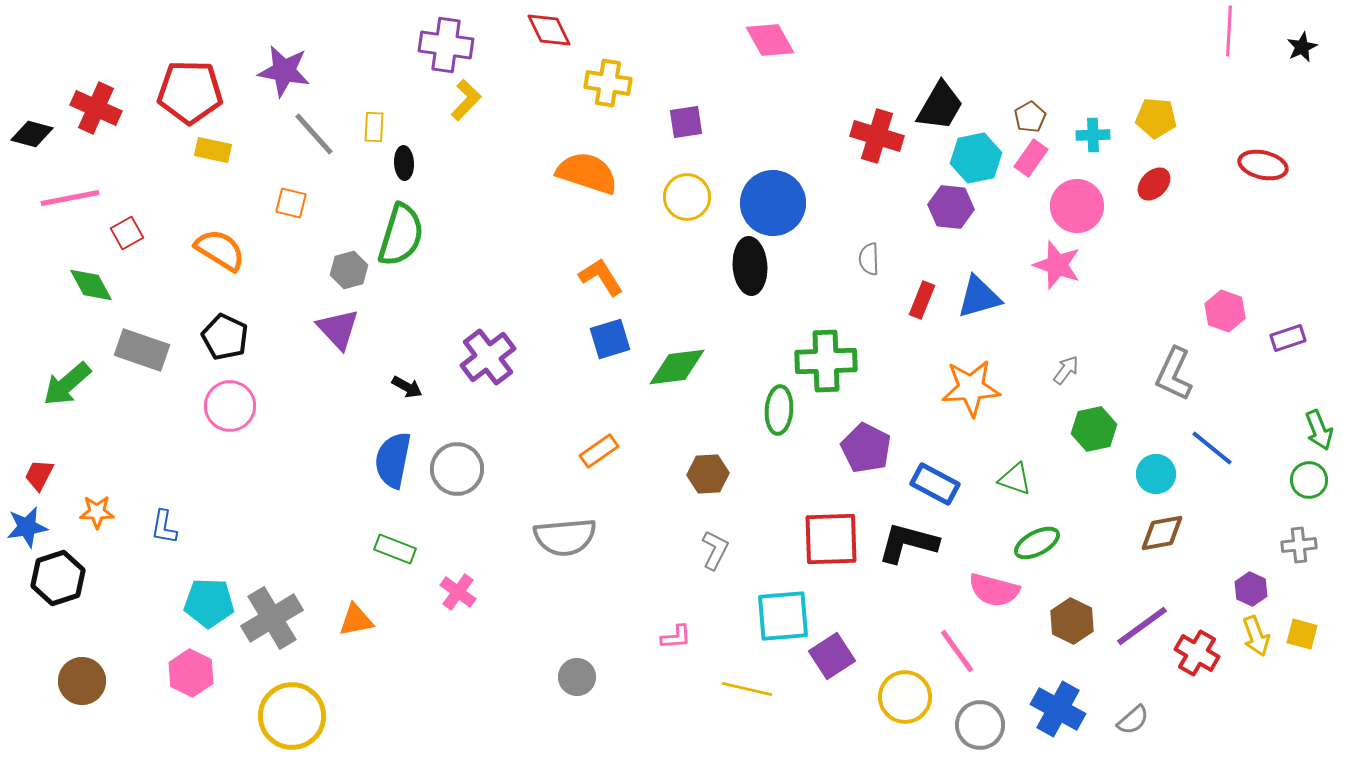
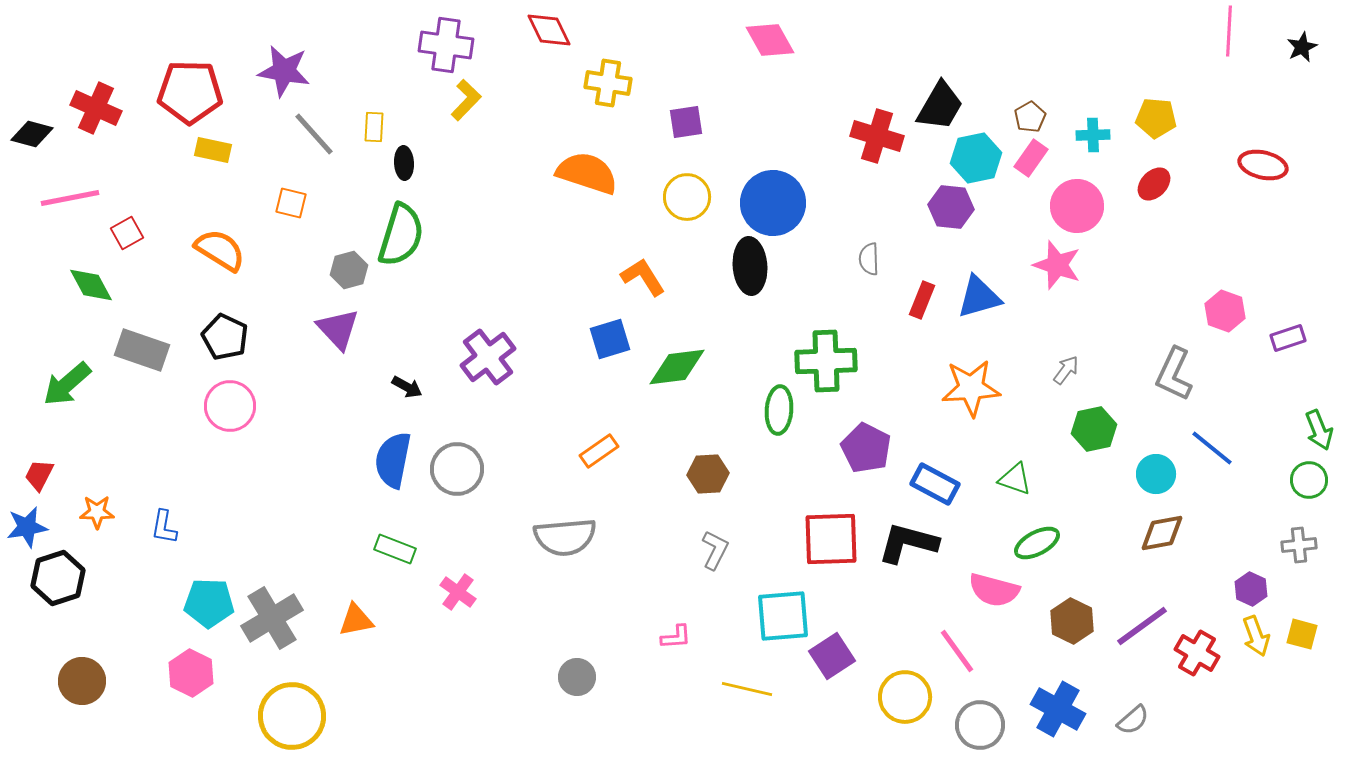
orange L-shape at (601, 277): moved 42 px right
